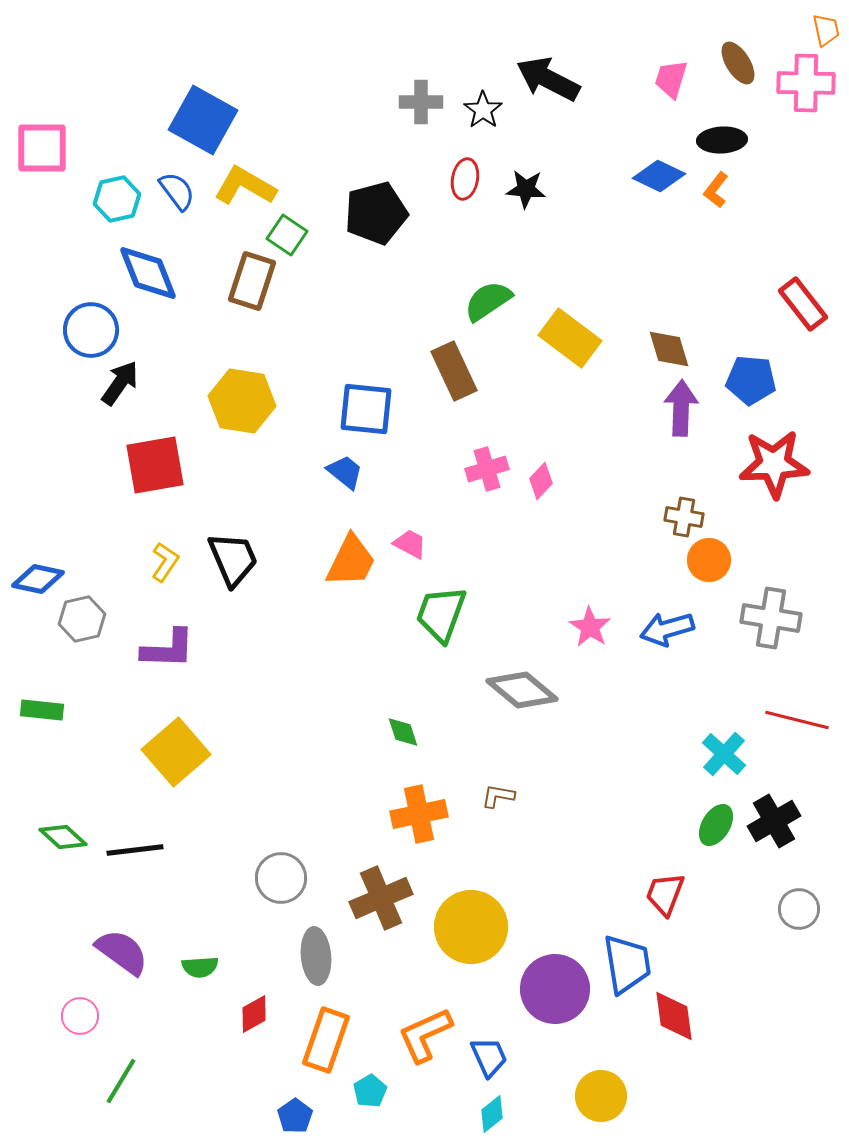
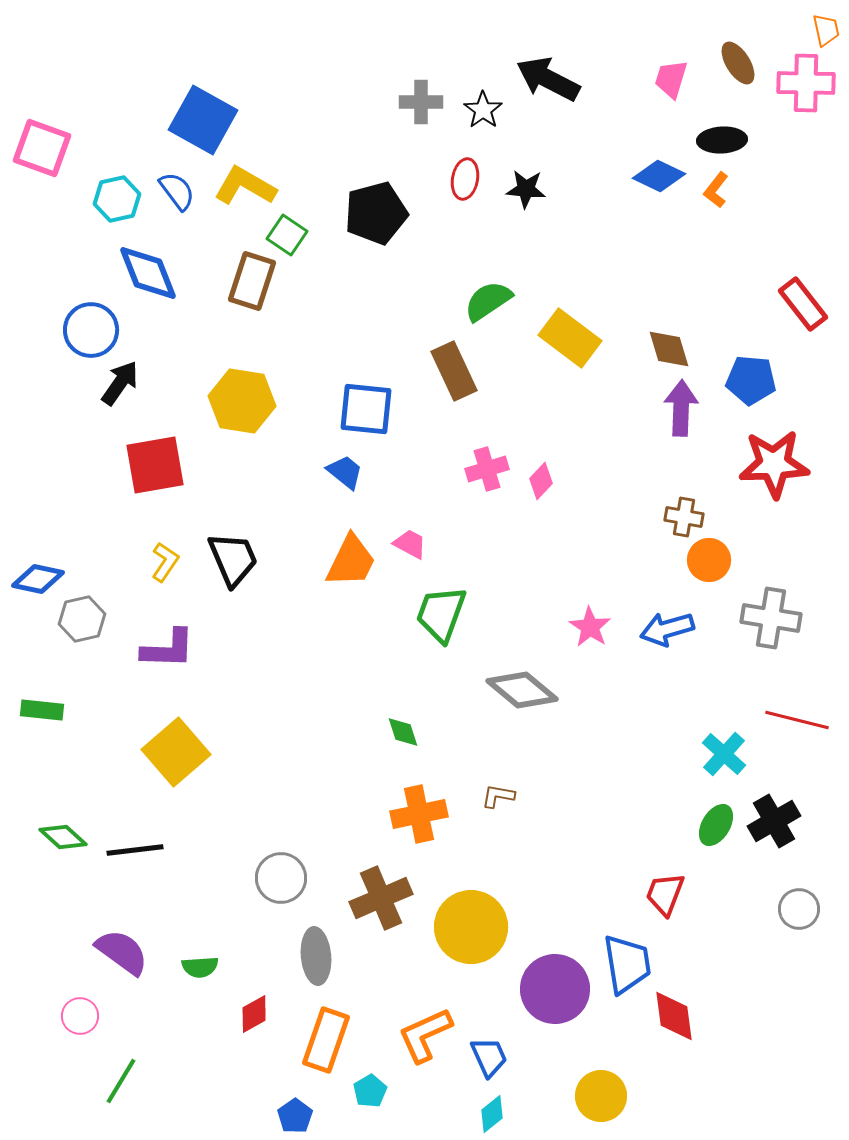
pink square at (42, 148): rotated 20 degrees clockwise
